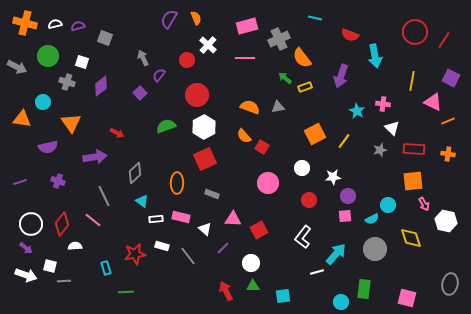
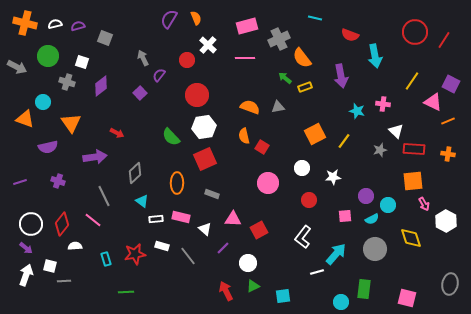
purple arrow at (341, 76): rotated 30 degrees counterclockwise
purple square at (451, 78): moved 6 px down
yellow line at (412, 81): rotated 24 degrees clockwise
cyan star at (357, 111): rotated 14 degrees counterclockwise
orange triangle at (22, 119): moved 3 px right; rotated 12 degrees clockwise
green semicircle at (166, 126): moved 5 px right, 11 px down; rotated 114 degrees counterclockwise
white hexagon at (204, 127): rotated 20 degrees clockwise
white triangle at (392, 128): moved 4 px right, 3 px down
orange semicircle at (244, 136): rotated 28 degrees clockwise
purple circle at (348, 196): moved 18 px right
white hexagon at (446, 221): rotated 15 degrees clockwise
white circle at (251, 263): moved 3 px left
cyan rectangle at (106, 268): moved 9 px up
white arrow at (26, 275): rotated 90 degrees counterclockwise
green triangle at (253, 286): rotated 24 degrees counterclockwise
